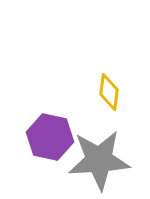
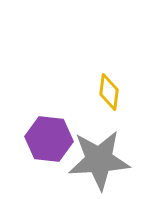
purple hexagon: moved 1 px left, 2 px down; rotated 6 degrees counterclockwise
